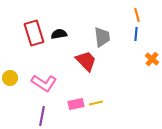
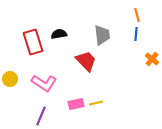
red rectangle: moved 1 px left, 9 px down
gray trapezoid: moved 2 px up
yellow circle: moved 1 px down
purple line: moved 1 px left; rotated 12 degrees clockwise
